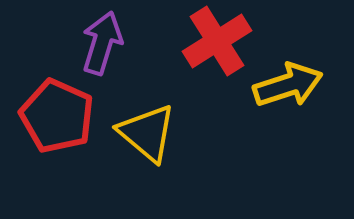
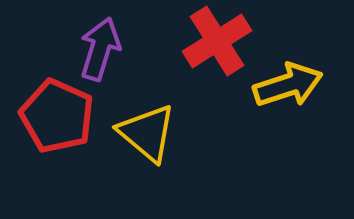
purple arrow: moved 2 px left, 6 px down
